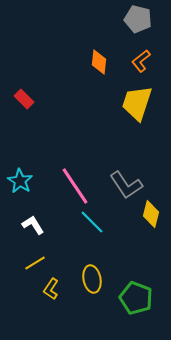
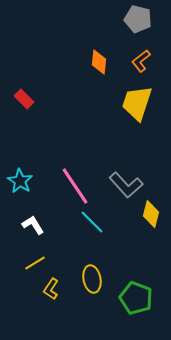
gray L-shape: rotated 8 degrees counterclockwise
